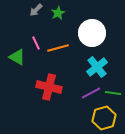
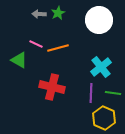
gray arrow: moved 3 px right, 4 px down; rotated 48 degrees clockwise
white circle: moved 7 px right, 13 px up
pink line: moved 1 px down; rotated 40 degrees counterclockwise
green triangle: moved 2 px right, 3 px down
cyan cross: moved 4 px right
red cross: moved 3 px right
purple line: rotated 60 degrees counterclockwise
yellow hexagon: rotated 20 degrees counterclockwise
